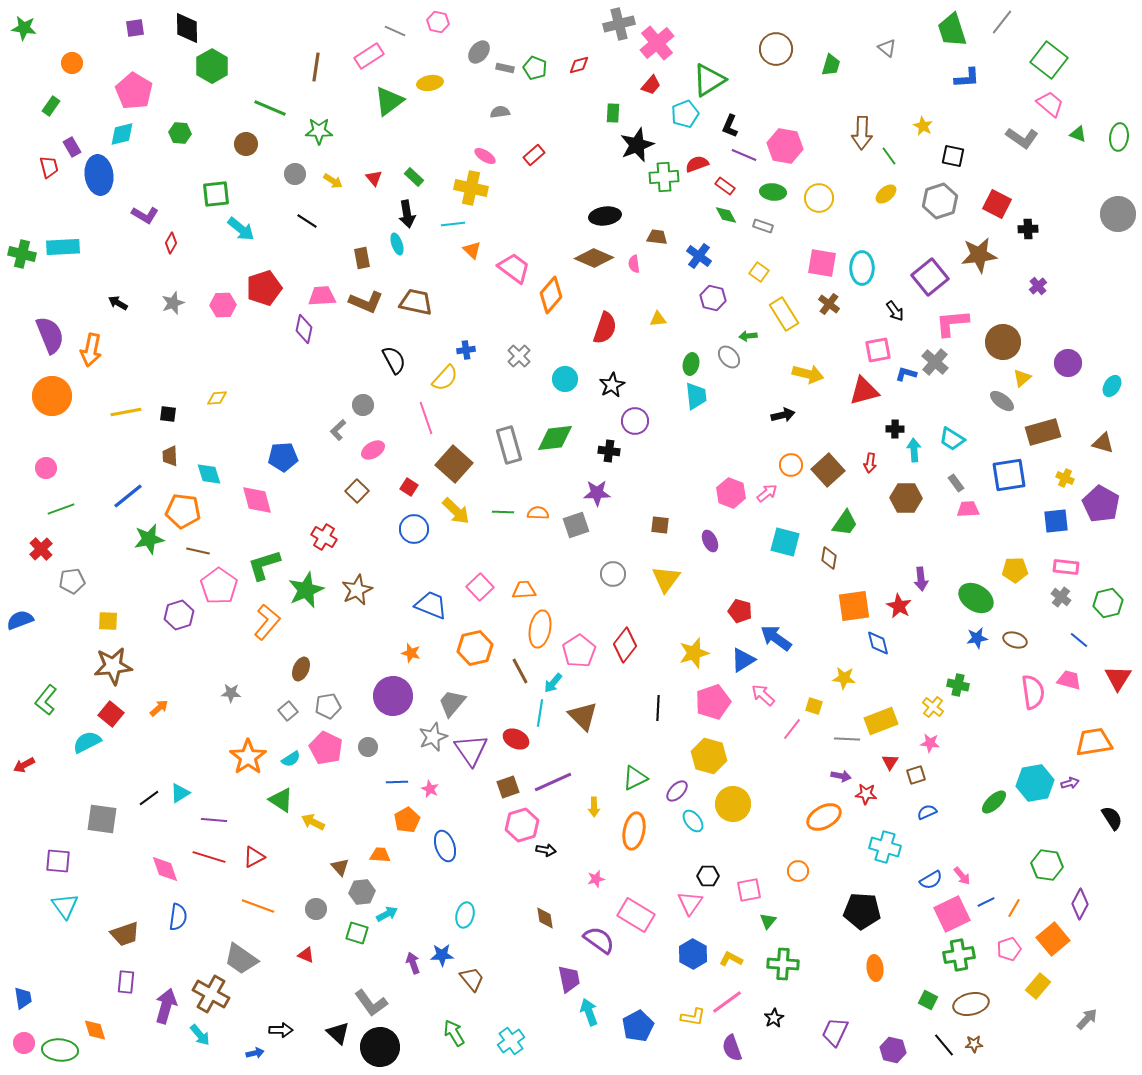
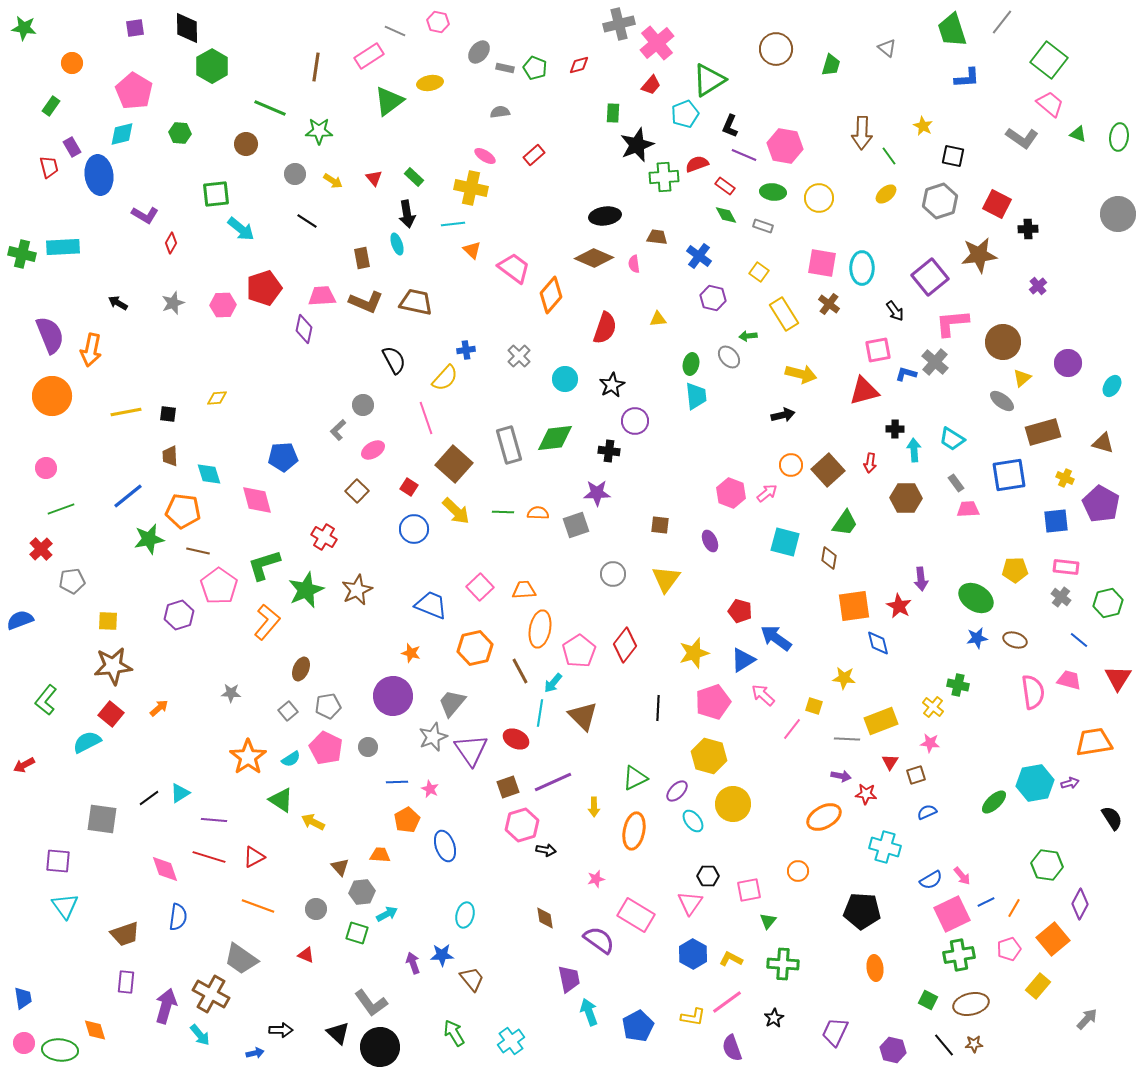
yellow arrow at (808, 374): moved 7 px left
